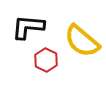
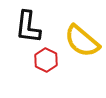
black L-shape: rotated 88 degrees counterclockwise
